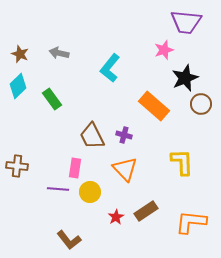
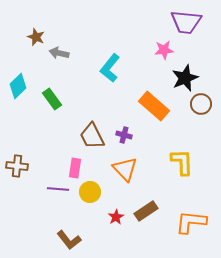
pink star: rotated 12 degrees clockwise
brown star: moved 16 px right, 17 px up
